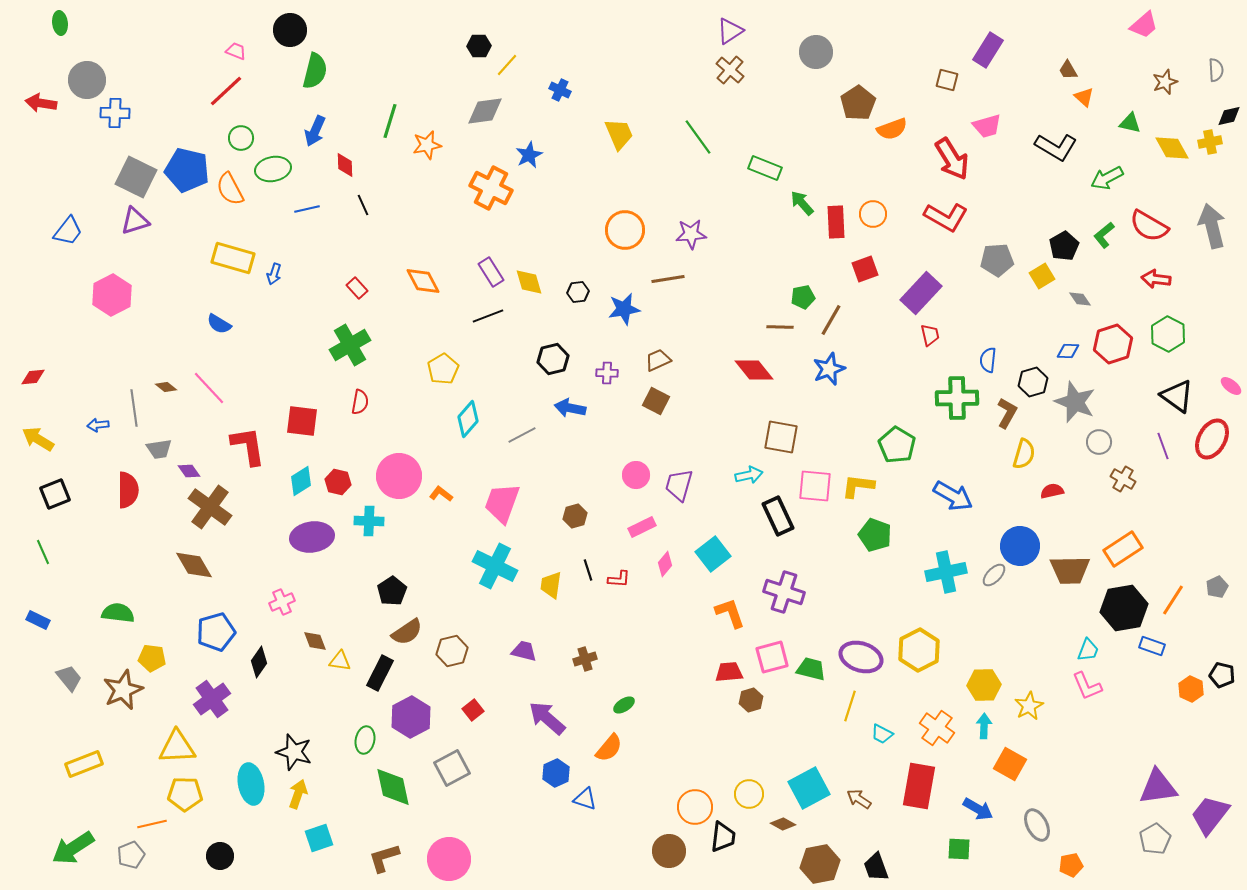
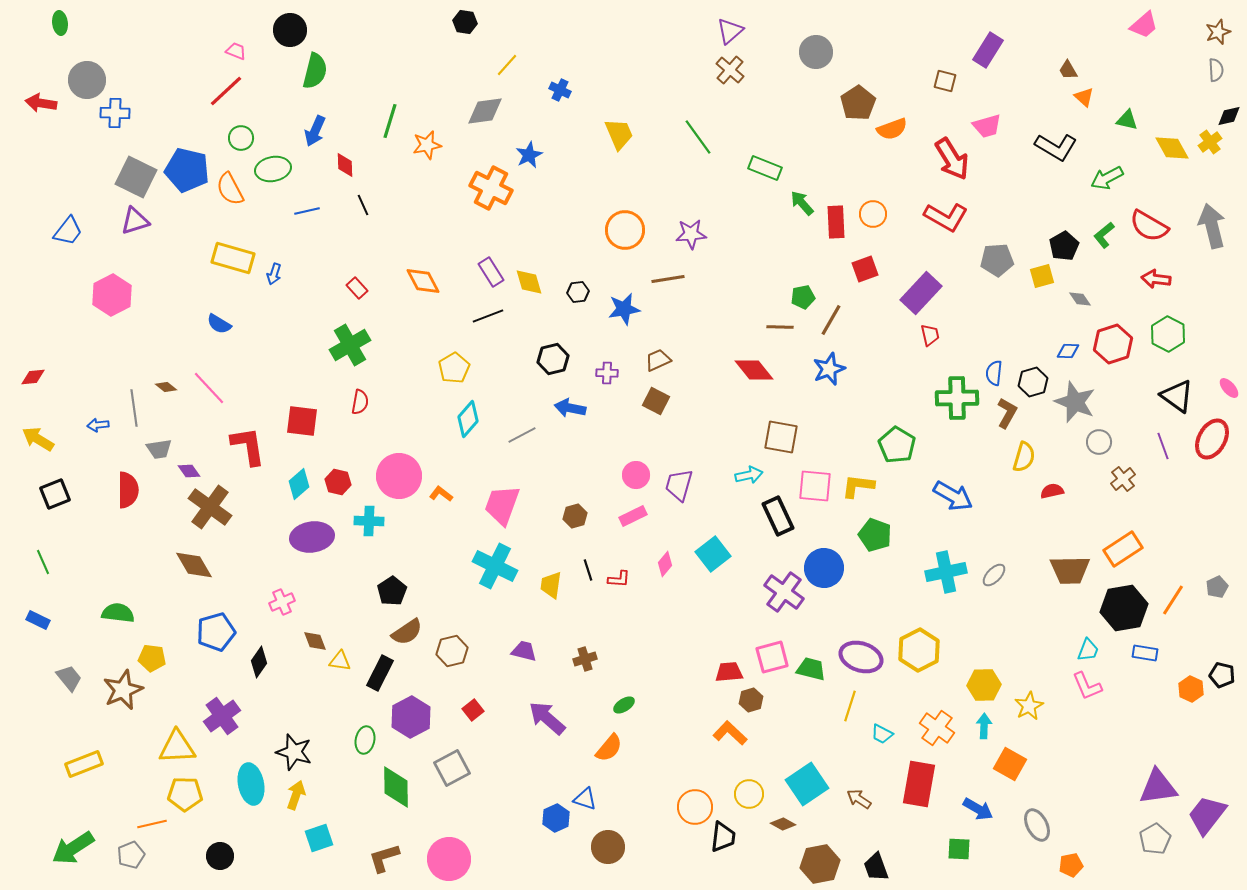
purple triangle at (730, 31): rotated 8 degrees counterclockwise
black hexagon at (479, 46): moved 14 px left, 24 px up; rotated 10 degrees clockwise
brown square at (947, 80): moved 2 px left, 1 px down
brown star at (1165, 82): moved 53 px right, 50 px up
green triangle at (1130, 123): moved 3 px left, 3 px up
yellow cross at (1210, 142): rotated 25 degrees counterclockwise
blue line at (307, 209): moved 2 px down
yellow square at (1042, 276): rotated 15 degrees clockwise
blue semicircle at (988, 360): moved 6 px right, 13 px down
yellow pentagon at (443, 369): moved 11 px right, 1 px up
pink ellipse at (1231, 386): moved 2 px left, 2 px down; rotated 10 degrees clockwise
yellow semicircle at (1024, 454): moved 3 px down
brown cross at (1123, 479): rotated 20 degrees clockwise
cyan diamond at (301, 481): moved 2 px left, 3 px down; rotated 8 degrees counterclockwise
pink trapezoid at (502, 503): moved 2 px down
pink rectangle at (642, 527): moved 9 px left, 11 px up
blue circle at (1020, 546): moved 196 px left, 22 px down
green line at (43, 552): moved 10 px down
purple cross at (784, 592): rotated 18 degrees clockwise
orange L-shape at (730, 613): moved 120 px down; rotated 28 degrees counterclockwise
blue rectangle at (1152, 646): moved 7 px left, 7 px down; rotated 10 degrees counterclockwise
purple cross at (212, 699): moved 10 px right, 17 px down
blue hexagon at (556, 773): moved 45 px down
red rectangle at (919, 786): moved 2 px up
green diamond at (393, 787): moved 3 px right; rotated 12 degrees clockwise
cyan square at (809, 788): moved 2 px left, 4 px up; rotated 6 degrees counterclockwise
yellow arrow at (298, 794): moved 2 px left, 1 px down
purple trapezoid at (1210, 815): moved 3 px left
brown circle at (669, 851): moved 61 px left, 4 px up
